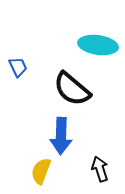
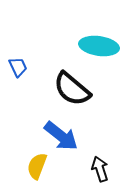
cyan ellipse: moved 1 px right, 1 px down
blue arrow: rotated 54 degrees counterclockwise
yellow semicircle: moved 4 px left, 5 px up
